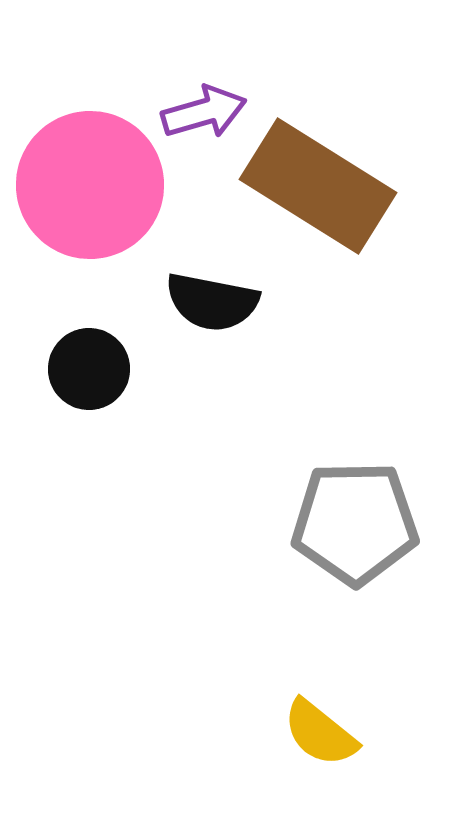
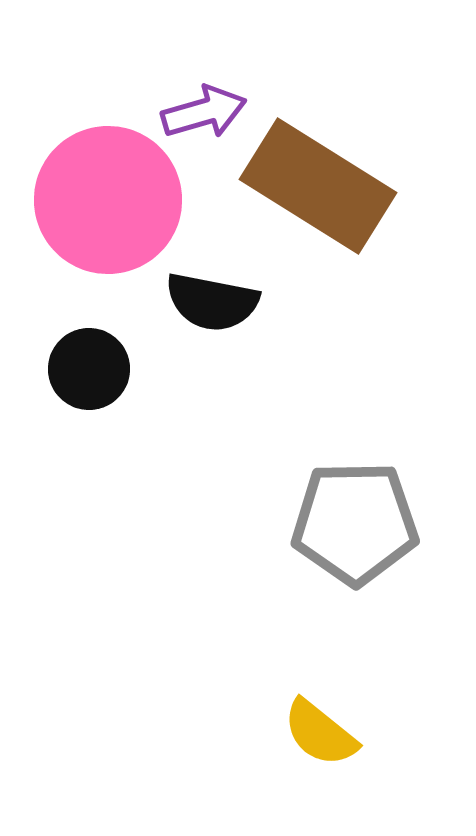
pink circle: moved 18 px right, 15 px down
